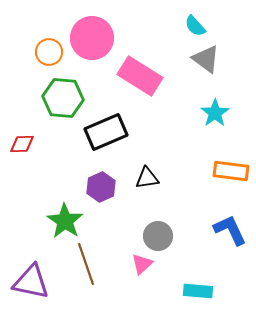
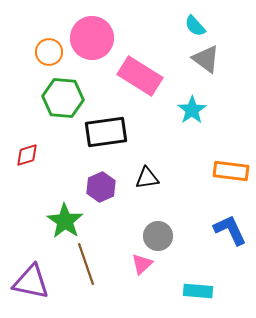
cyan star: moved 23 px left, 3 px up
black rectangle: rotated 15 degrees clockwise
red diamond: moved 5 px right, 11 px down; rotated 15 degrees counterclockwise
